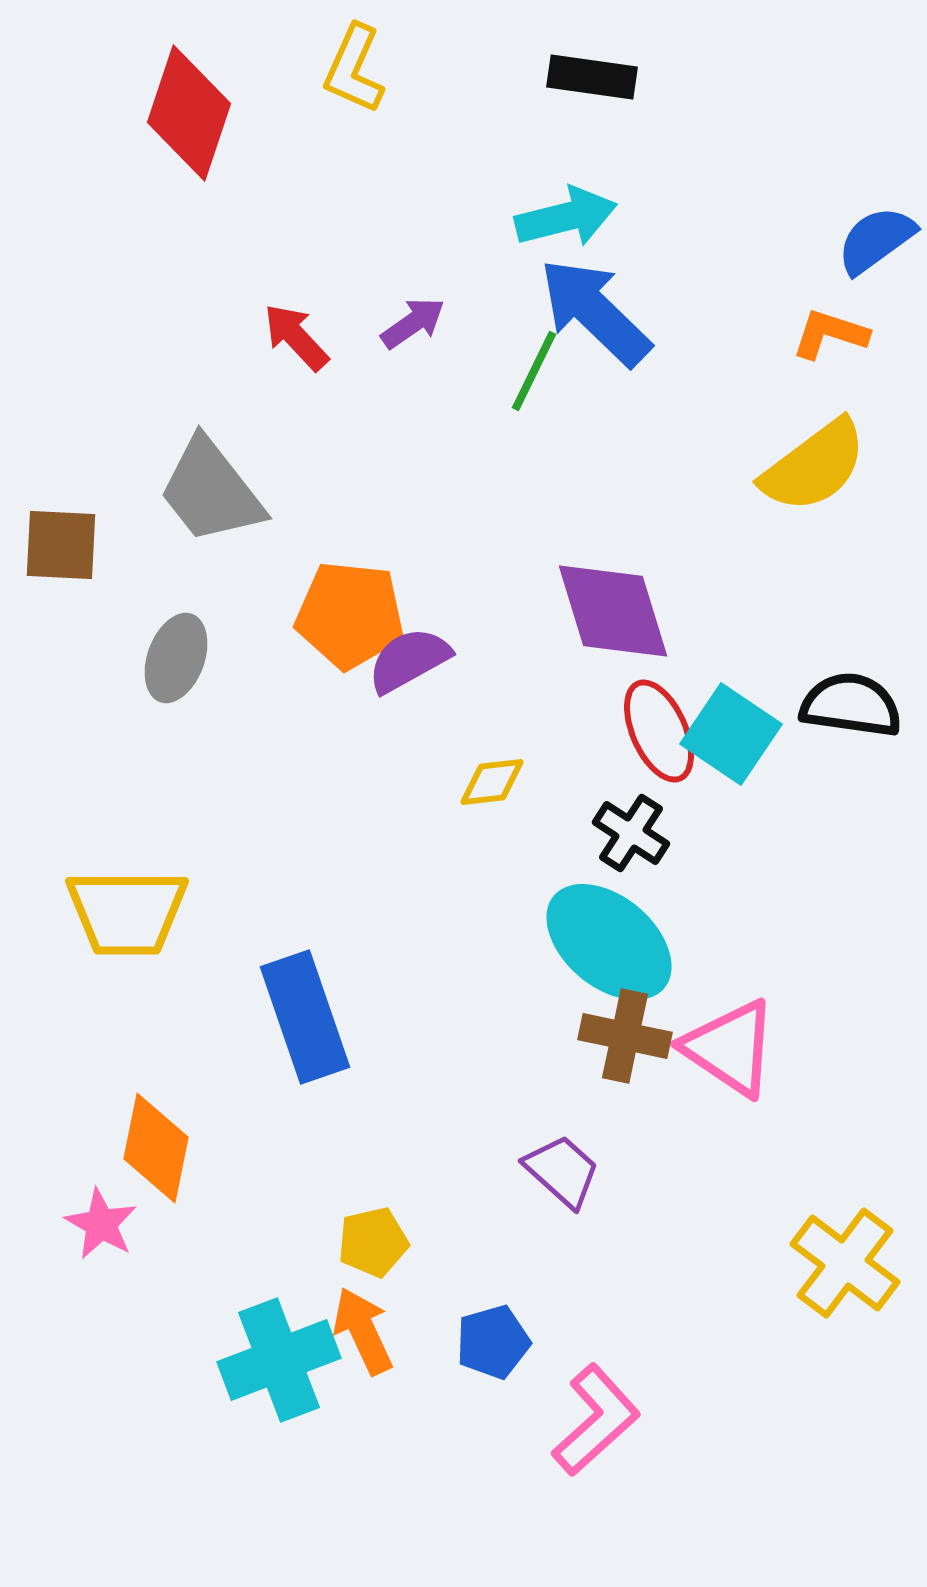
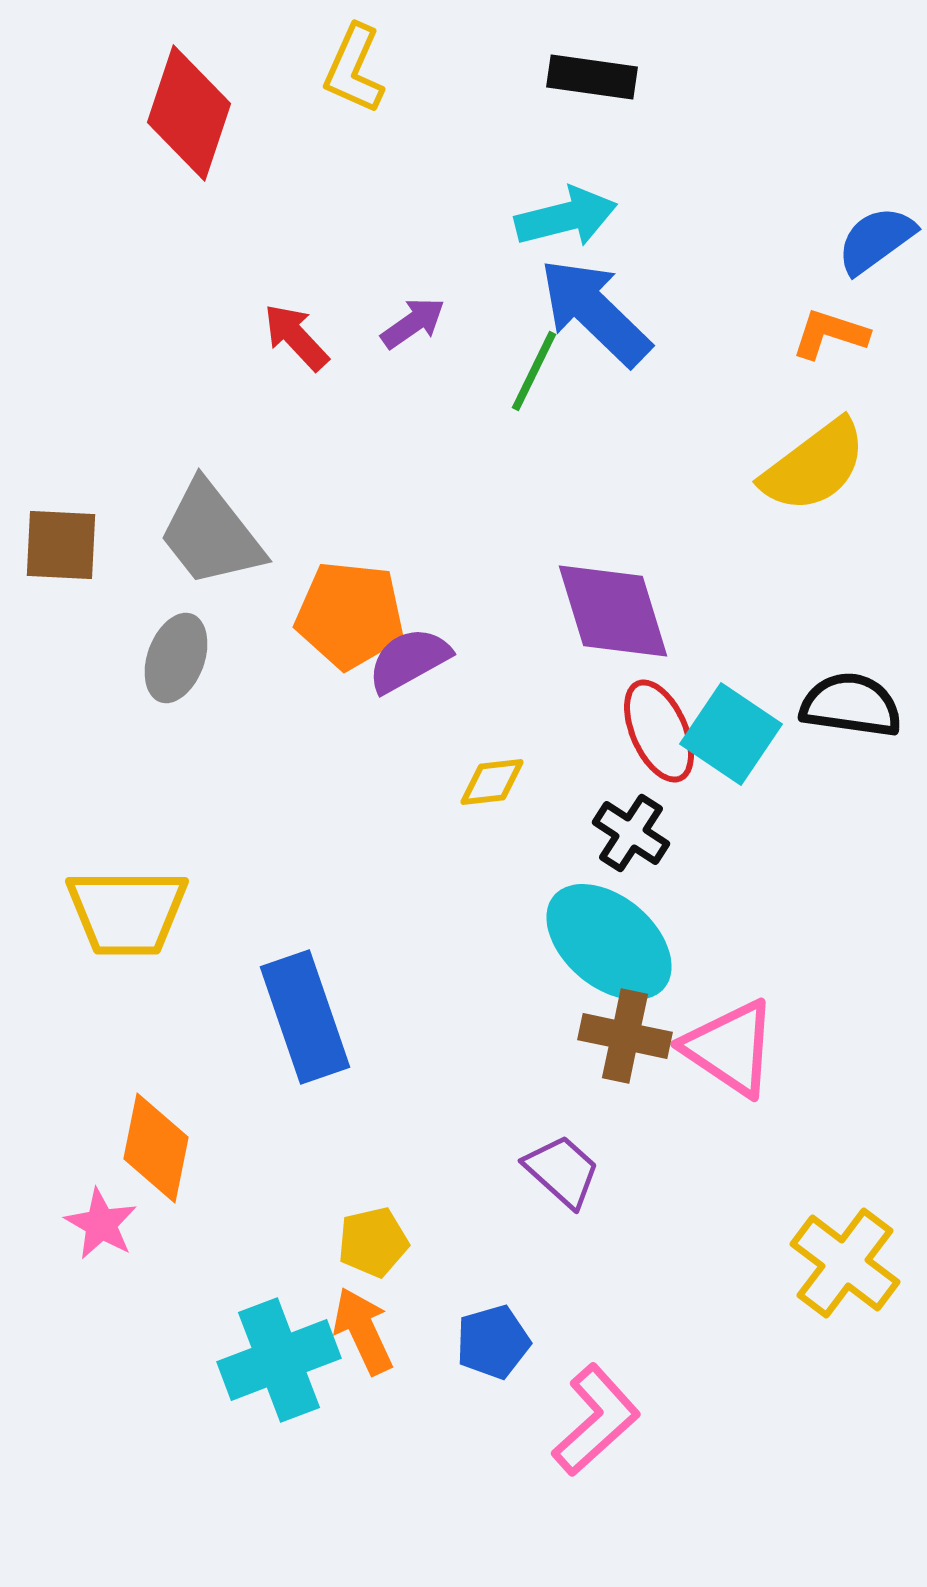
gray trapezoid: moved 43 px down
